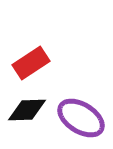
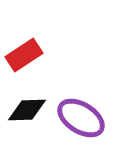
red rectangle: moved 7 px left, 8 px up
